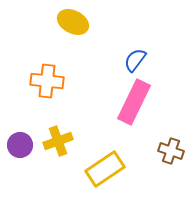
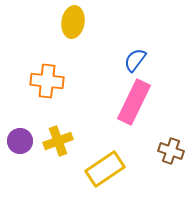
yellow ellipse: rotated 72 degrees clockwise
purple circle: moved 4 px up
